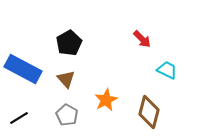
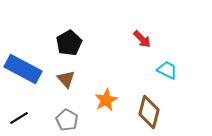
gray pentagon: moved 5 px down
